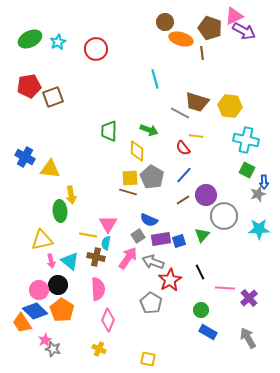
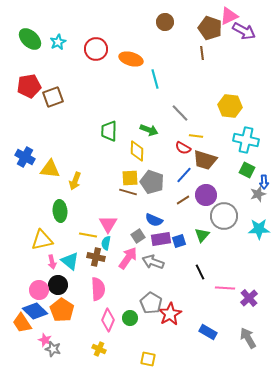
pink triangle at (234, 16): moved 5 px left
green ellipse at (30, 39): rotated 70 degrees clockwise
orange ellipse at (181, 39): moved 50 px left, 20 px down
brown trapezoid at (197, 102): moved 8 px right, 58 px down
gray line at (180, 113): rotated 18 degrees clockwise
red semicircle at (183, 148): rotated 21 degrees counterclockwise
gray pentagon at (152, 177): moved 5 px down; rotated 10 degrees counterclockwise
yellow arrow at (71, 195): moved 4 px right, 14 px up; rotated 30 degrees clockwise
blue semicircle at (149, 220): moved 5 px right
pink arrow at (51, 261): moved 1 px right, 1 px down
red star at (170, 280): moved 34 px down
green circle at (201, 310): moved 71 px left, 8 px down
pink star at (45, 340): rotated 24 degrees counterclockwise
